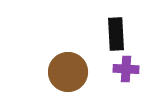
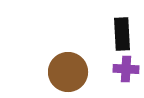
black rectangle: moved 6 px right
